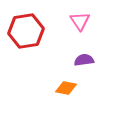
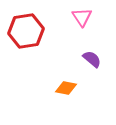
pink triangle: moved 2 px right, 4 px up
purple semicircle: moved 8 px right, 1 px up; rotated 48 degrees clockwise
